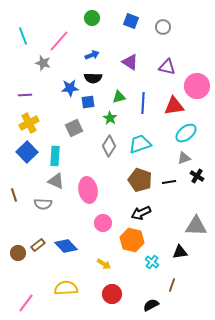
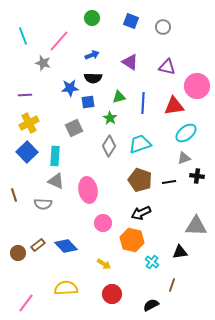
black cross at (197, 176): rotated 24 degrees counterclockwise
